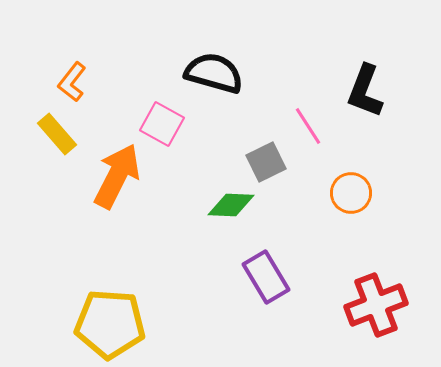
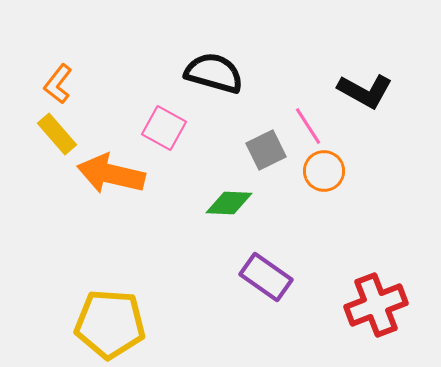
orange L-shape: moved 14 px left, 2 px down
black L-shape: rotated 82 degrees counterclockwise
pink square: moved 2 px right, 4 px down
gray square: moved 12 px up
orange arrow: moved 6 px left, 2 px up; rotated 104 degrees counterclockwise
orange circle: moved 27 px left, 22 px up
green diamond: moved 2 px left, 2 px up
purple rectangle: rotated 24 degrees counterclockwise
